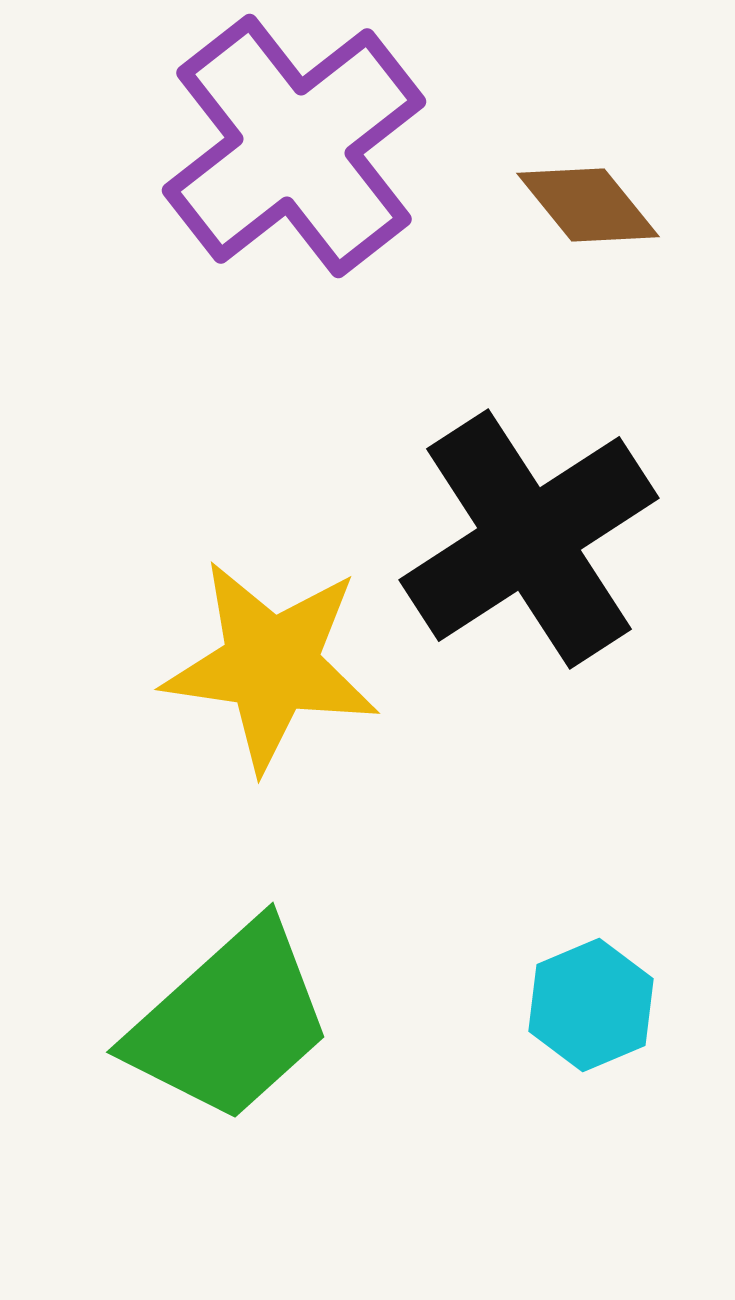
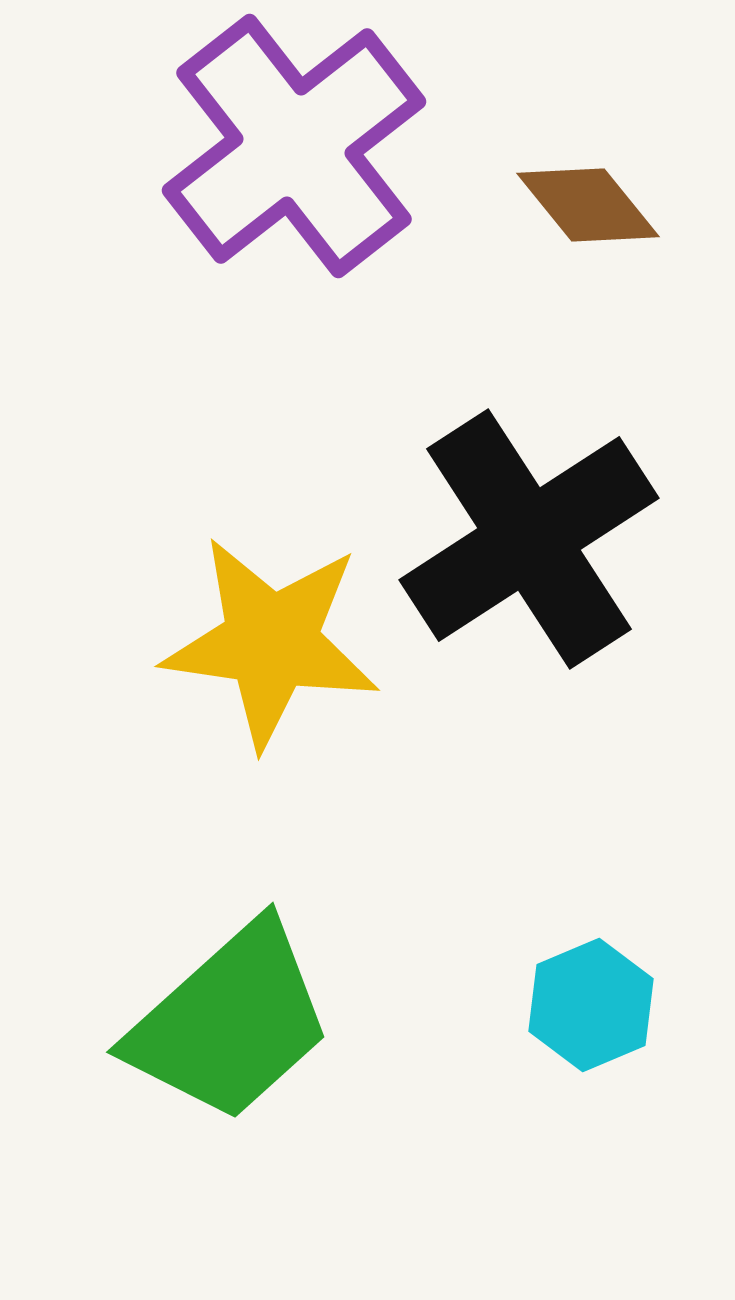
yellow star: moved 23 px up
